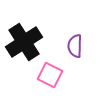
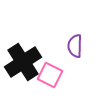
black cross: moved 1 px left, 20 px down
